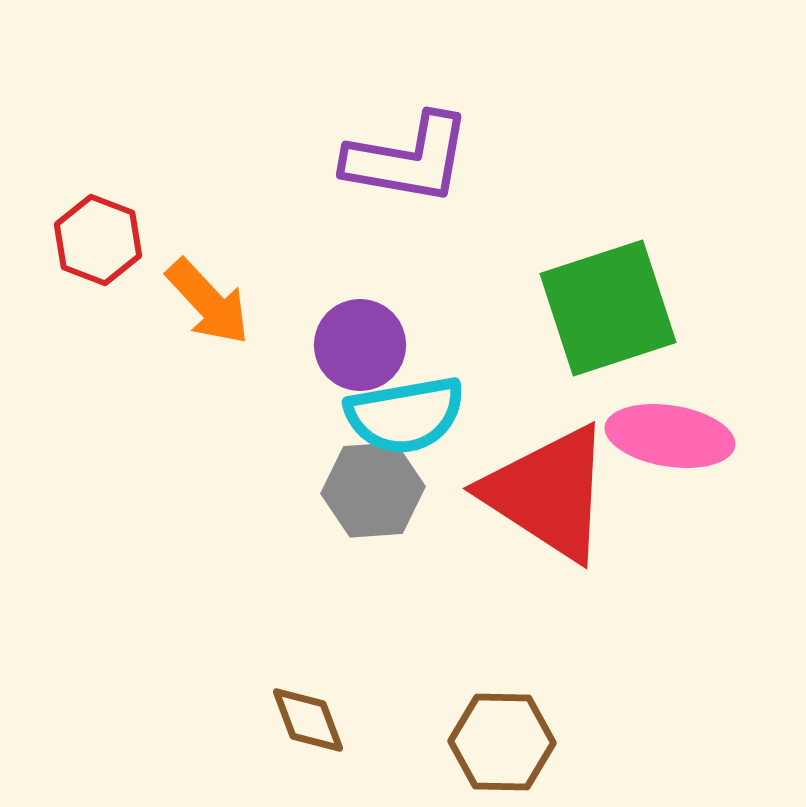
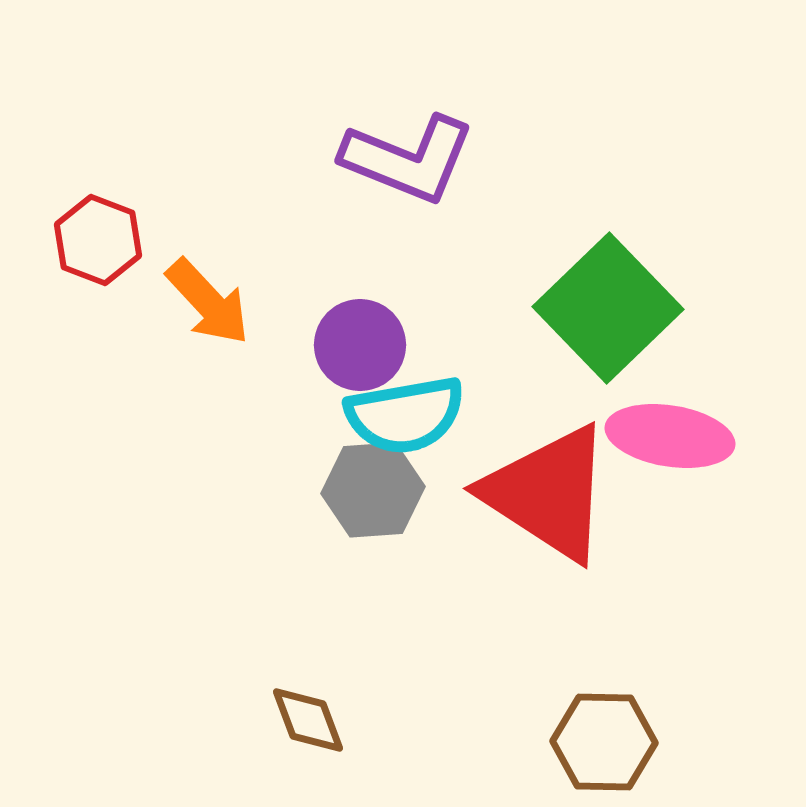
purple L-shape: rotated 12 degrees clockwise
green square: rotated 26 degrees counterclockwise
brown hexagon: moved 102 px right
